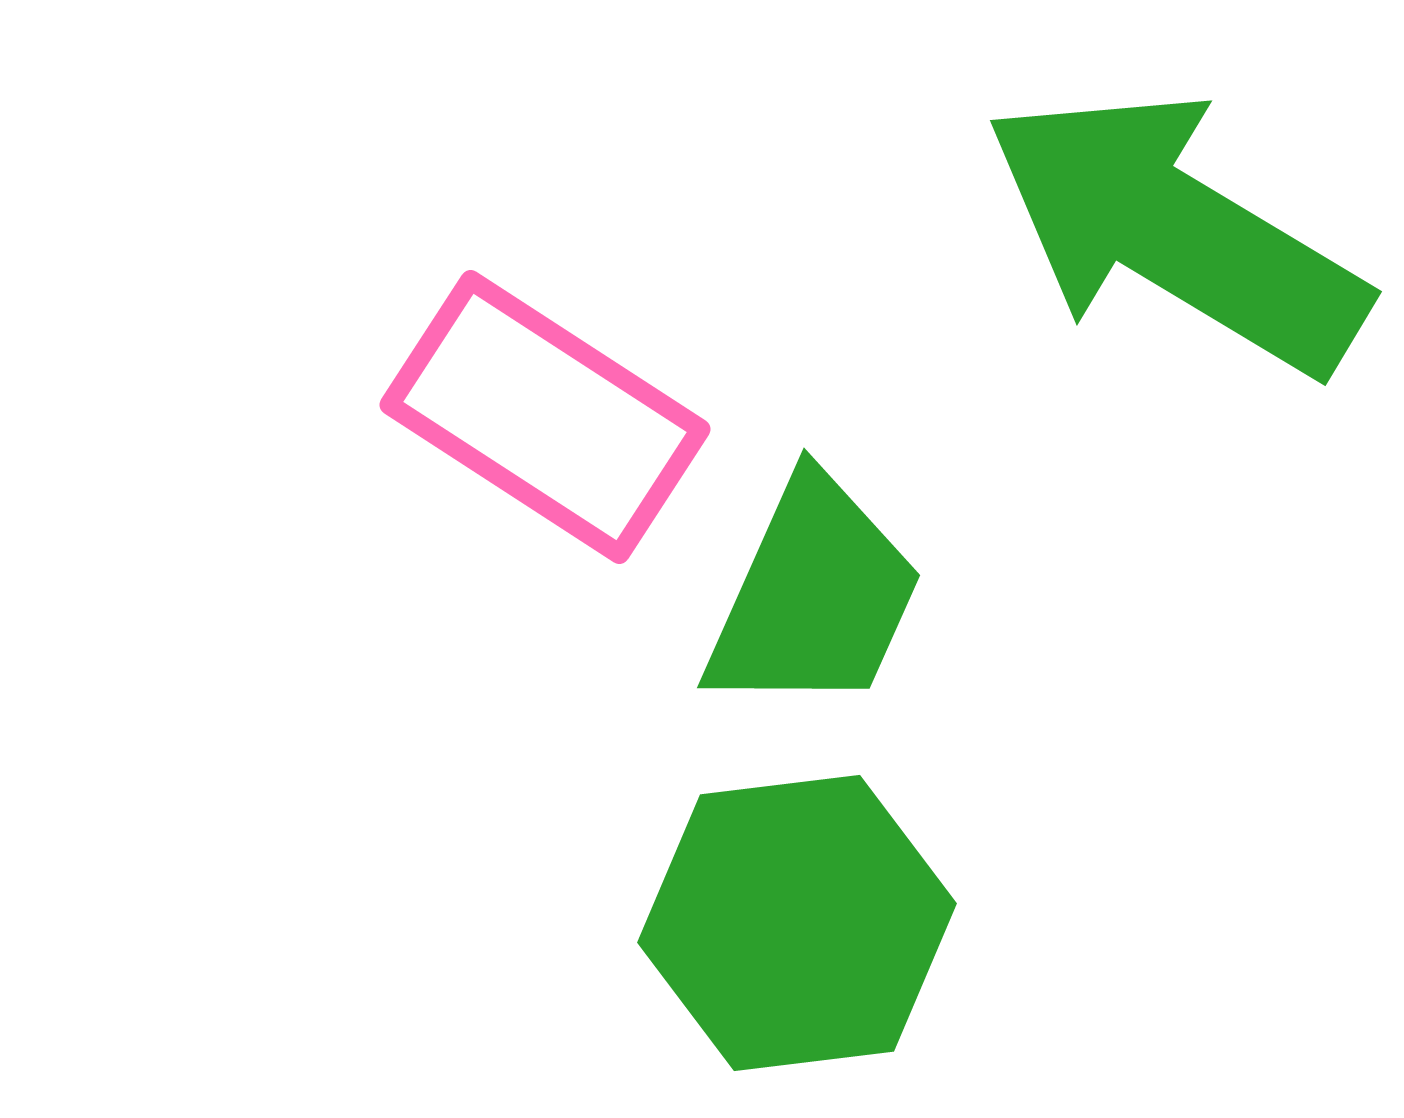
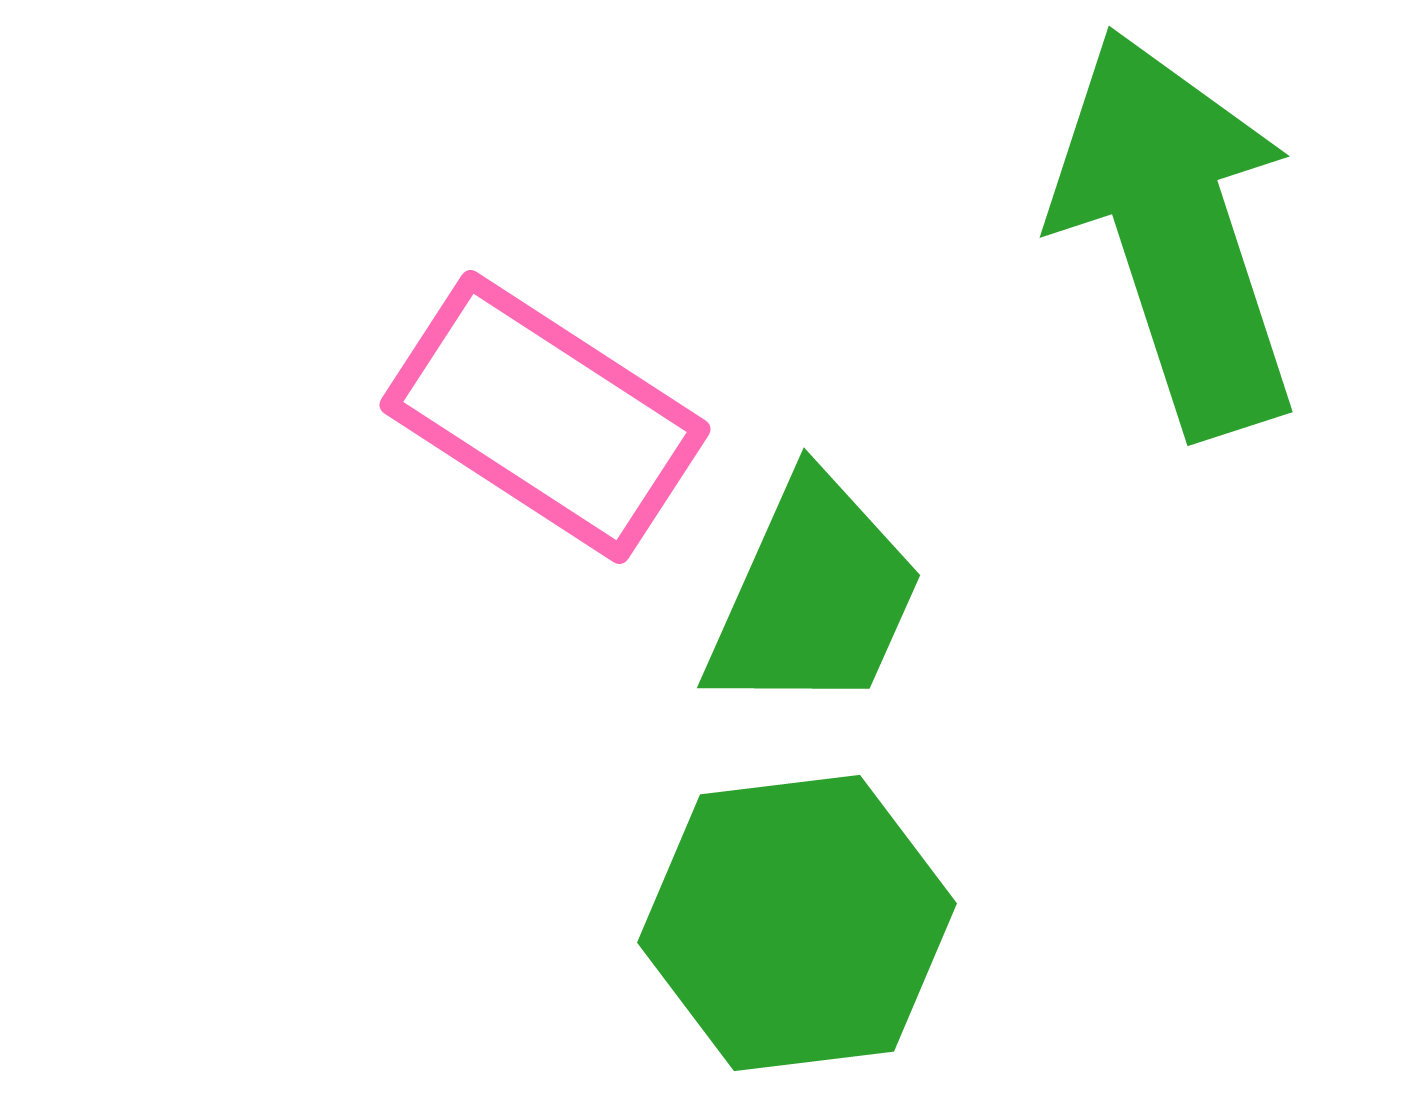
green arrow: rotated 41 degrees clockwise
